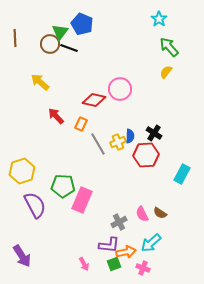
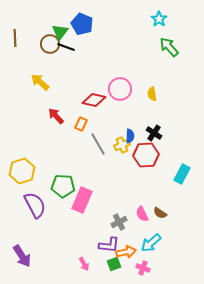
black line: moved 3 px left, 1 px up
yellow semicircle: moved 14 px left, 22 px down; rotated 48 degrees counterclockwise
yellow cross: moved 4 px right, 3 px down
